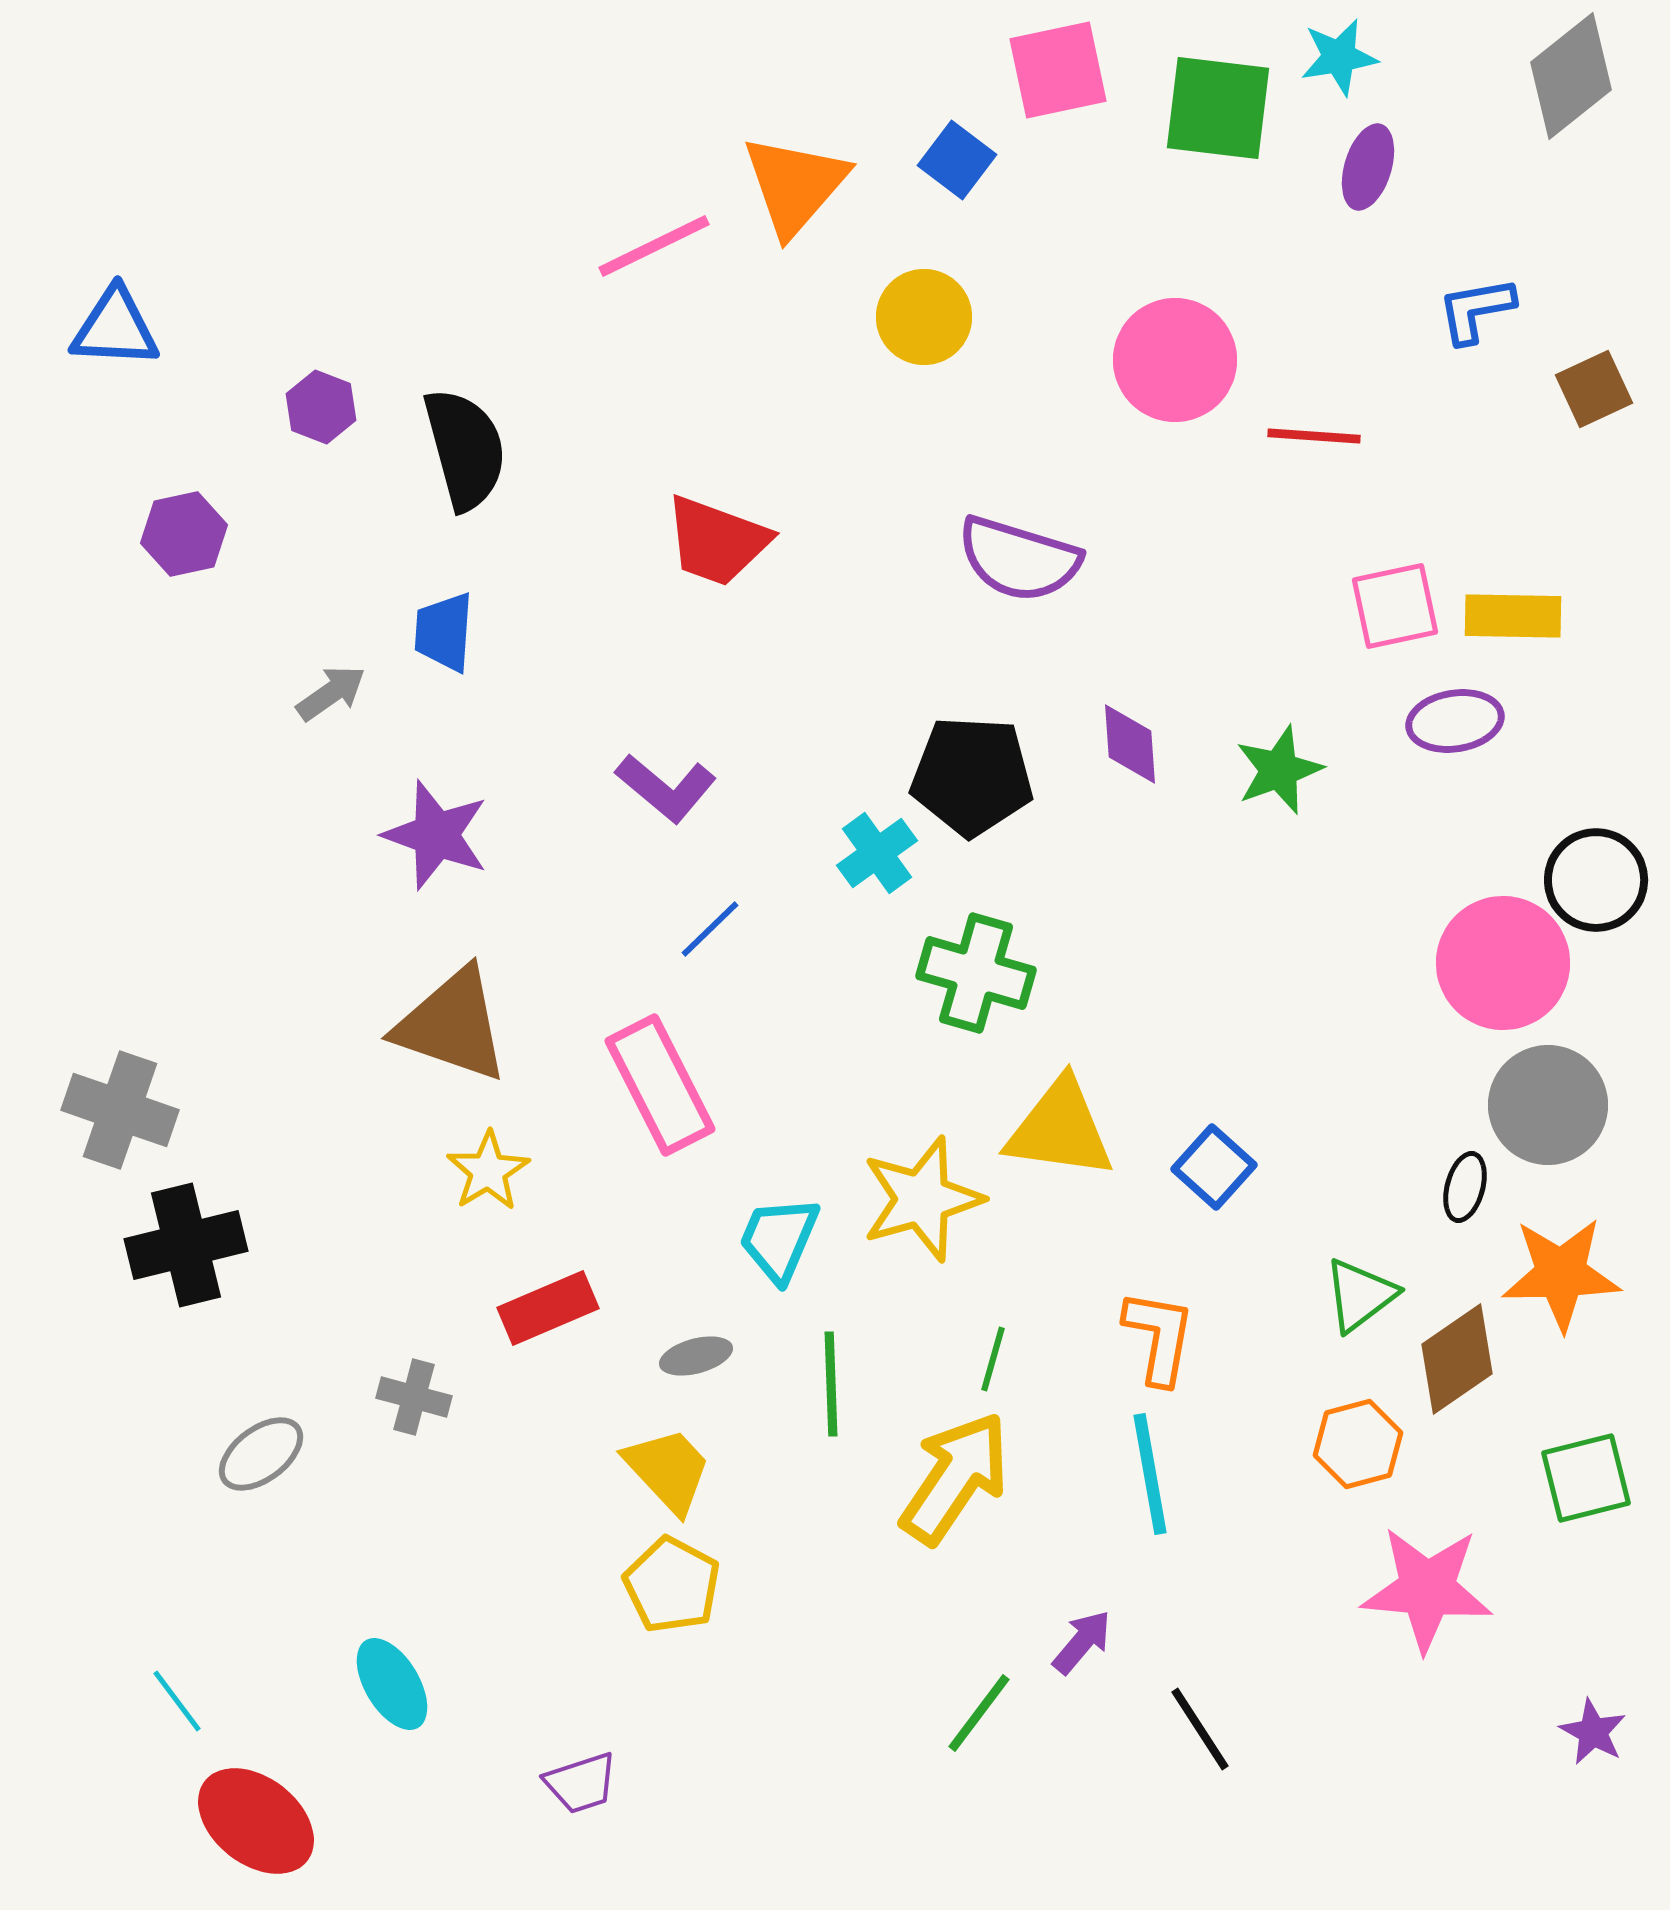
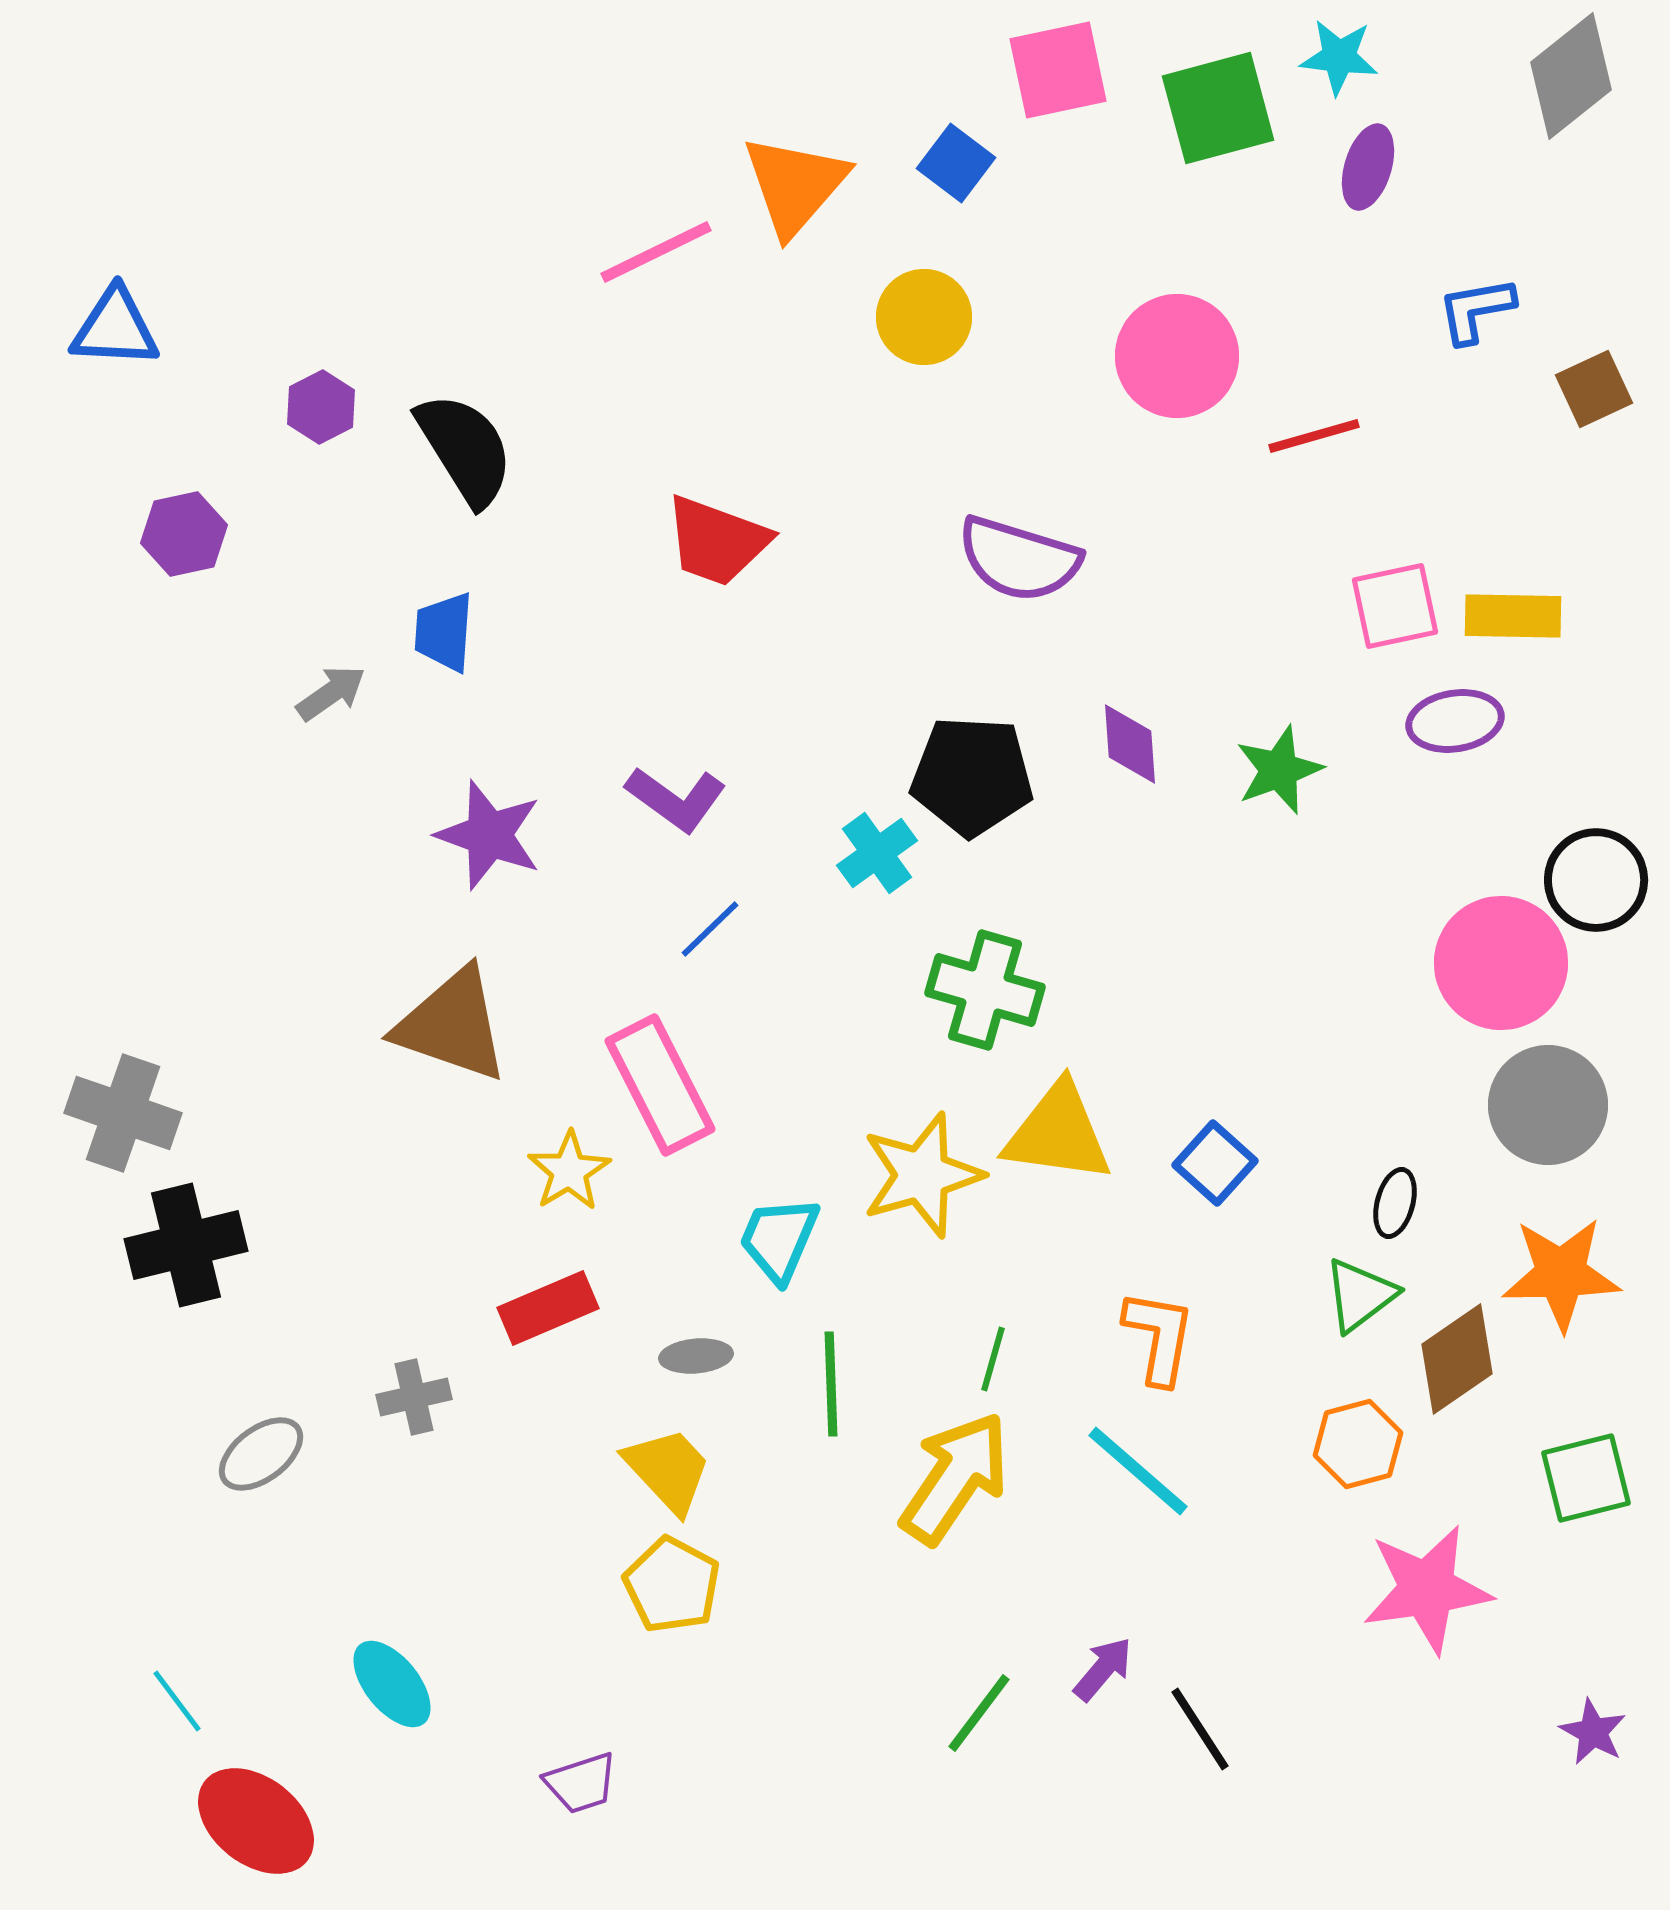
cyan star at (1339, 57): rotated 16 degrees clockwise
green square at (1218, 108): rotated 22 degrees counterclockwise
blue square at (957, 160): moved 1 px left, 3 px down
pink line at (654, 246): moved 2 px right, 6 px down
pink circle at (1175, 360): moved 2 px right, 4 px up
purple hexagon at (321, 407): rotated 12 degrees clockwise
red line at (1314, 436): rotated 20 degrees counterclockwise
black semicircle at (465, 449): rotated 17 degrees counterclockwise
purple L-shape at (666, 788): moved 10 px right, 11 px down; rotated 4 degrees counterclockwise
purple star at (436, 835): moved 53 px right
pink circle at (1503, 963): moved 2 px left
green cross at (976, 973): moved 9 px right, 17 px down
gray cross at (120, 1110): moved 3 px right, 3 px down
yellow triangle at (1060, 1129): moved 2 px left, 4 px down
blue square at (1214, 1167): moved 1 px right, 4 px up
yellow star at (488, 1171): moved 81 px right
black ellipse at (1465, 1187): moved 70 px left, 16 px down
yellow star at (922, 1199): moved 24 px up
gray ellipse at (696, 1356): rotated 10 degrees clockwise
gray cross at (414, 1397): rotated 28 degrees counterclockwise
cyan line at (1150, 1474): moved 12 px left, 3 px up; rotated 39 degrees counterclockwise
pink star at (1427, 1589): rotated 13 degrees counterclockwise
purple arrow at (1082, 1642): moved 21 px right, 27 px down
cyan ellipse at (392, 1684): rotated 8 degrees counterclockwise
